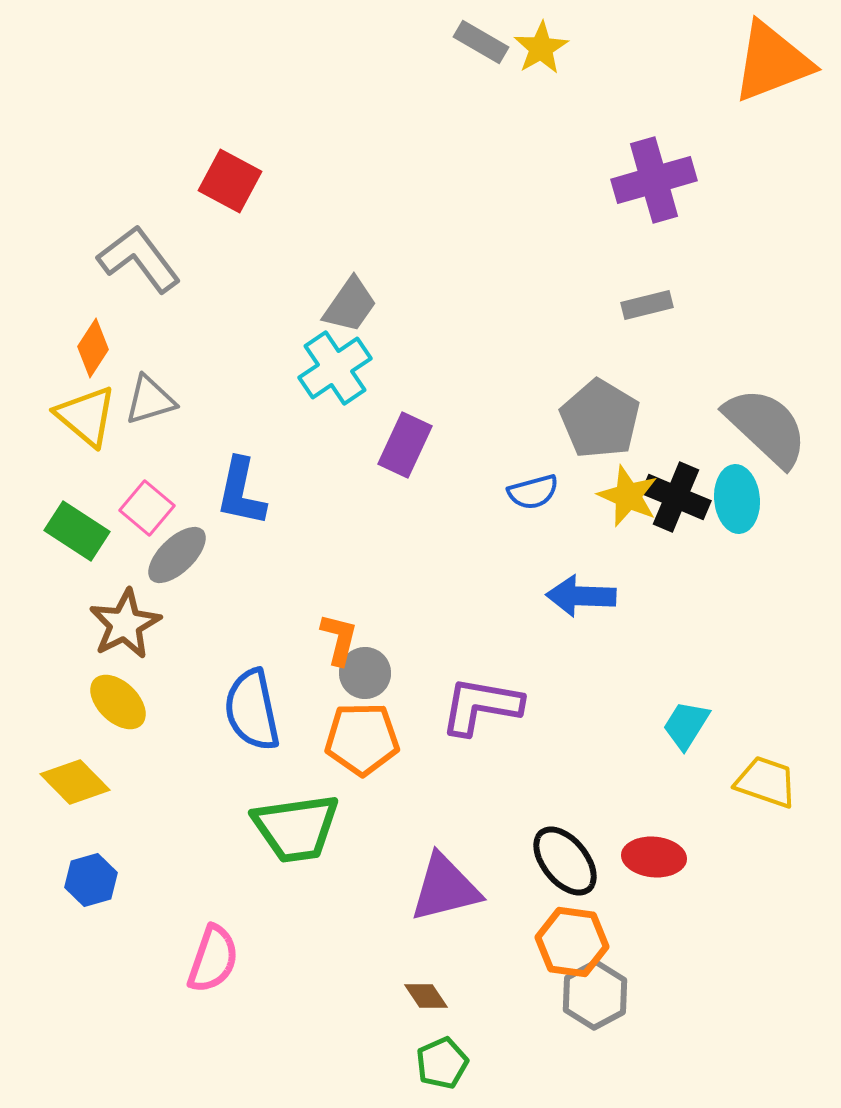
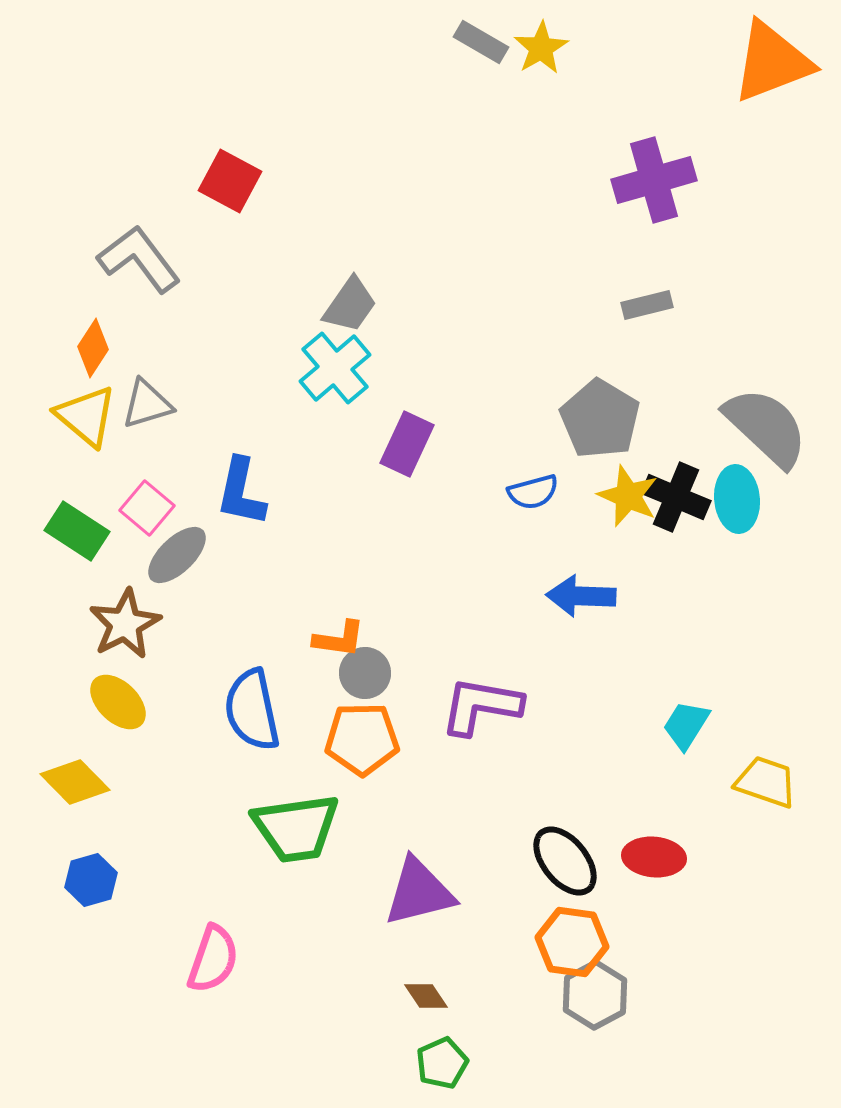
cyan cross at (335, 368): rotated 6 degrees counterclockwise
gray triangle at (150, 400): moved 3 px left, 4 px down
purple rectangle at (405, 445): moved 2 px right, 1 px up
orange L-shape at (339, 639): rotated 84 degrees clockwise
purple triangle at (445, 888): moved 26 px left, 4 px down
